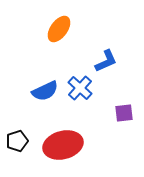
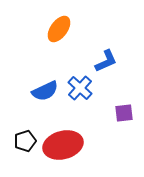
black pentagon: moved 8 px right
